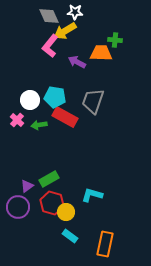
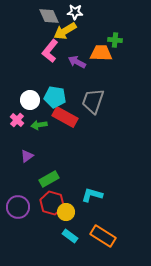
pink L-shape: moved 5 px down
purple triangle: moved 30 px up
orange rectangle: moved 2 px left, 8 px up; rotated 70 degrees counterclockwise
